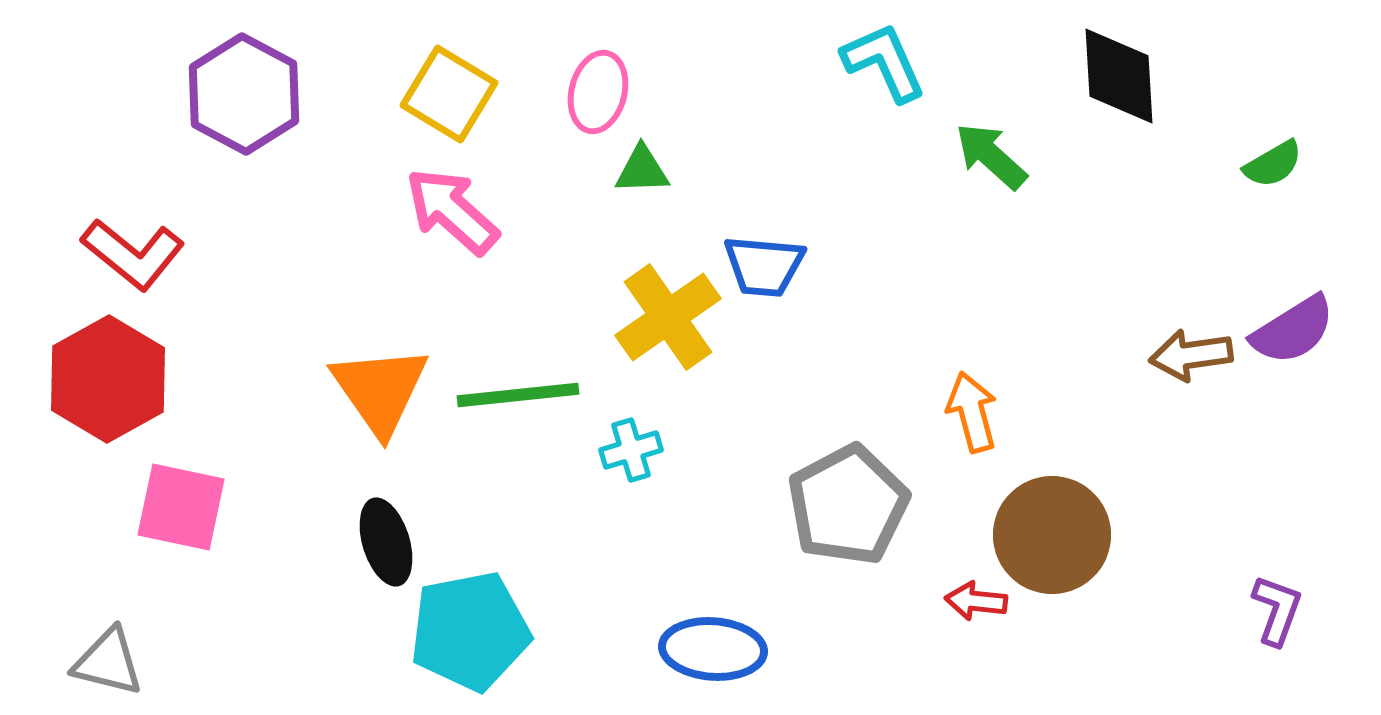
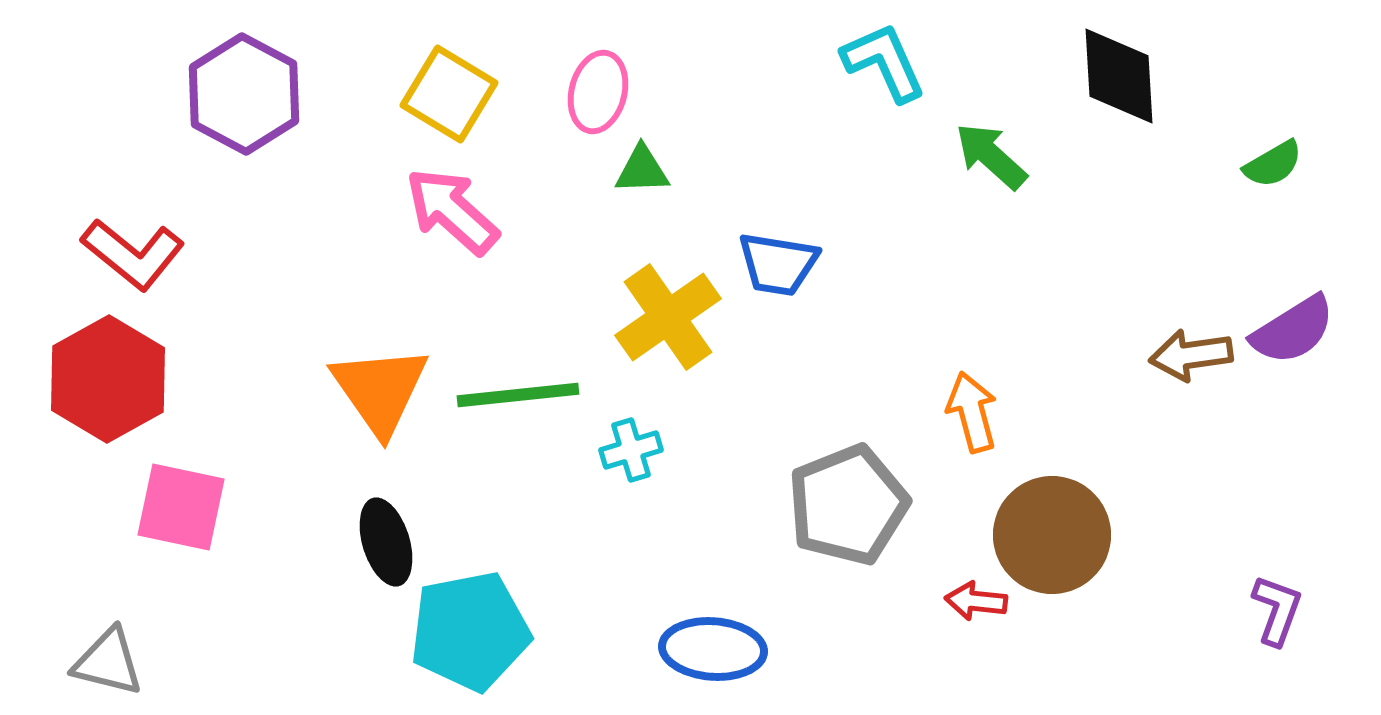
blue trapezoid: moved 14 px right, 2 px up; rotated 4 degrees clockwise
gray pentagon: rotated 6 degrees clockwise
